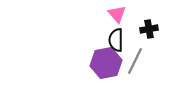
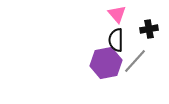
gray line: rotated 16 degrees clockwise
